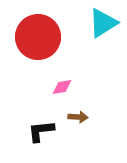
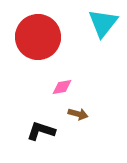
cyan triangle: rotated 20 degrees counterclockwise
brown arrow: moved 3 px up; rotated 12 degrees clockwise
black L-shape: rotated 24 degrees clockwise
